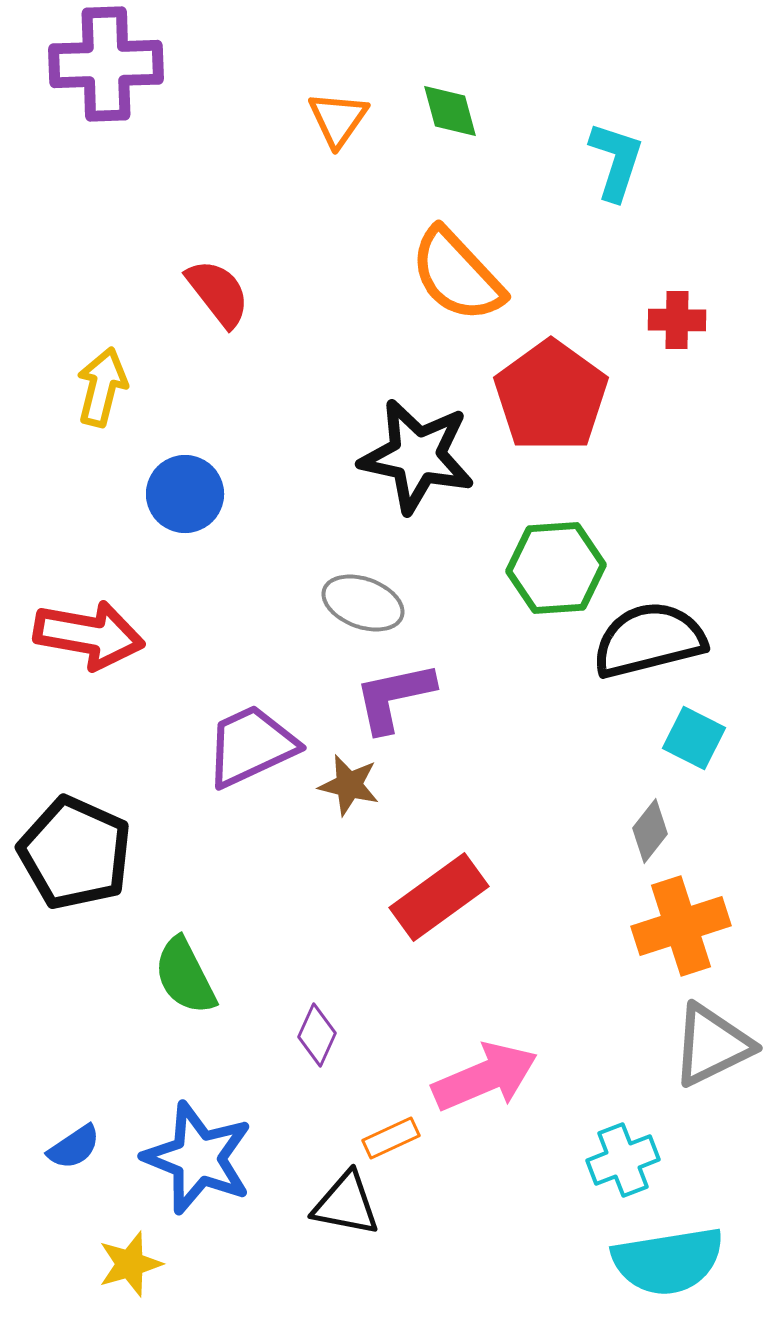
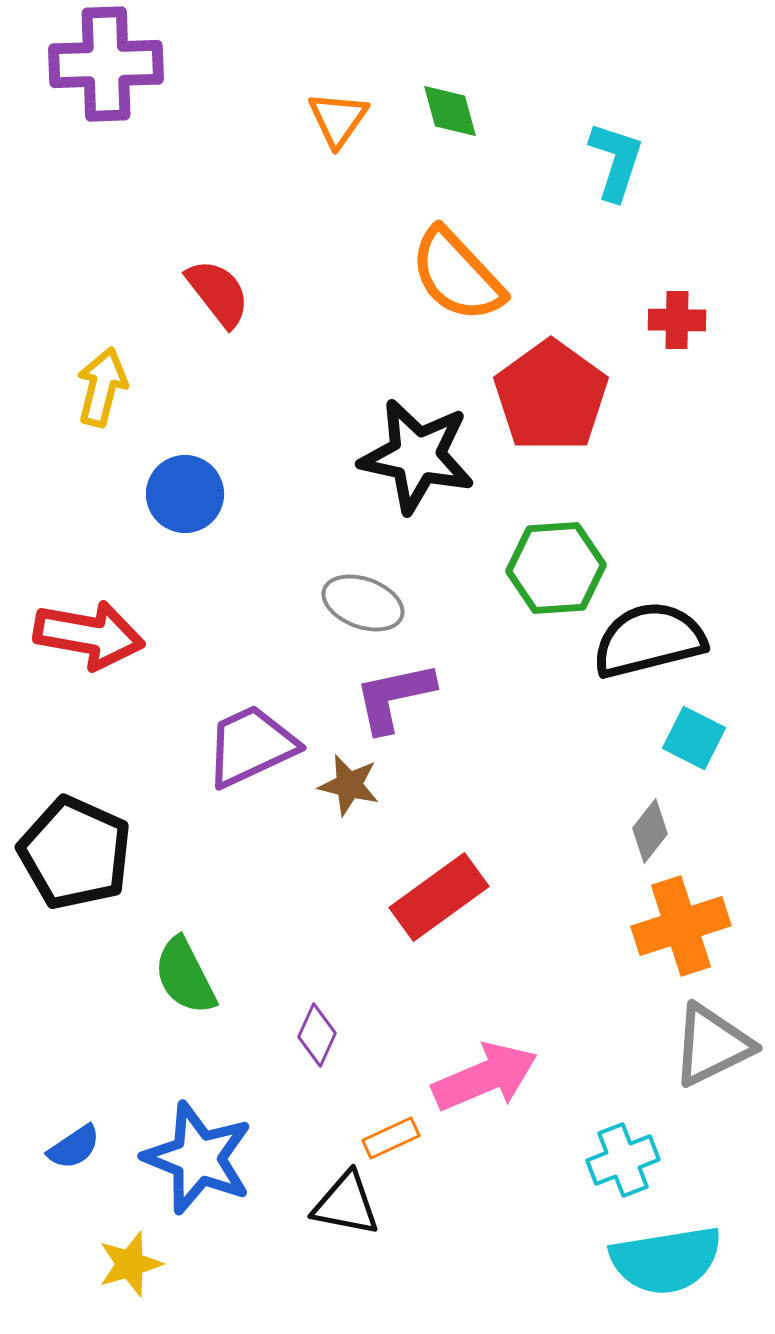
cyan semicircle: moved 2 px left, 1 px up
